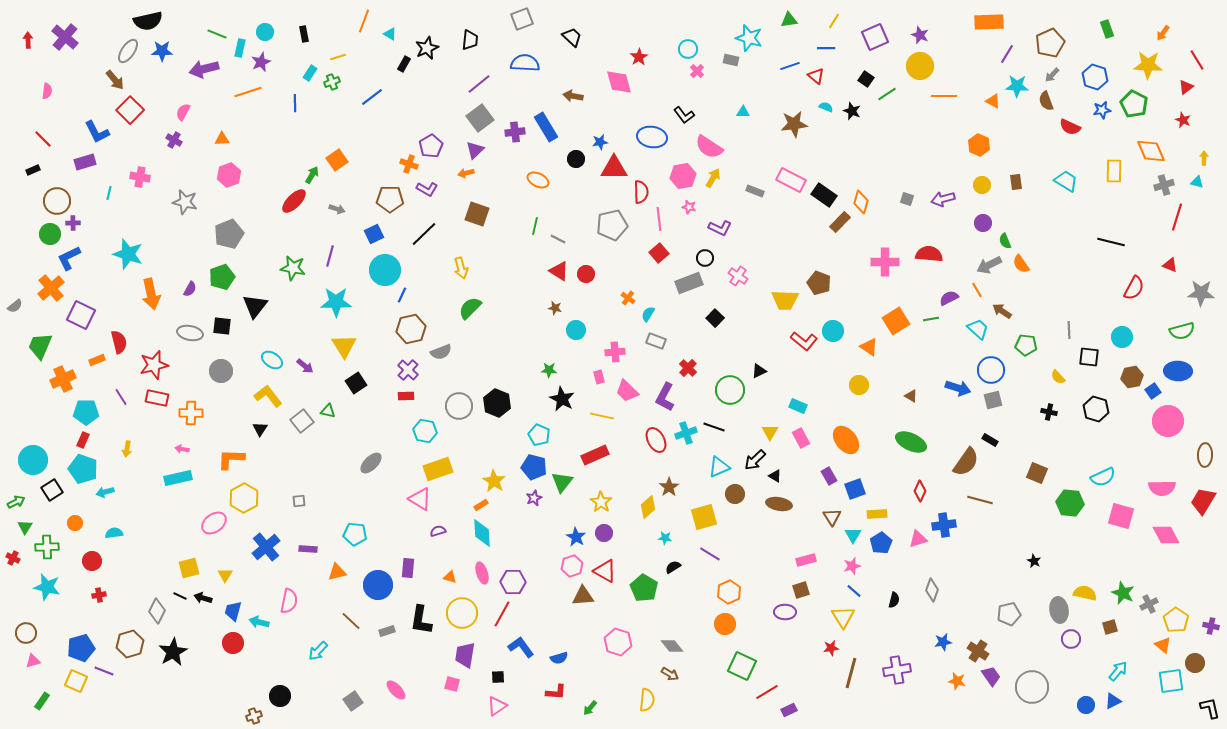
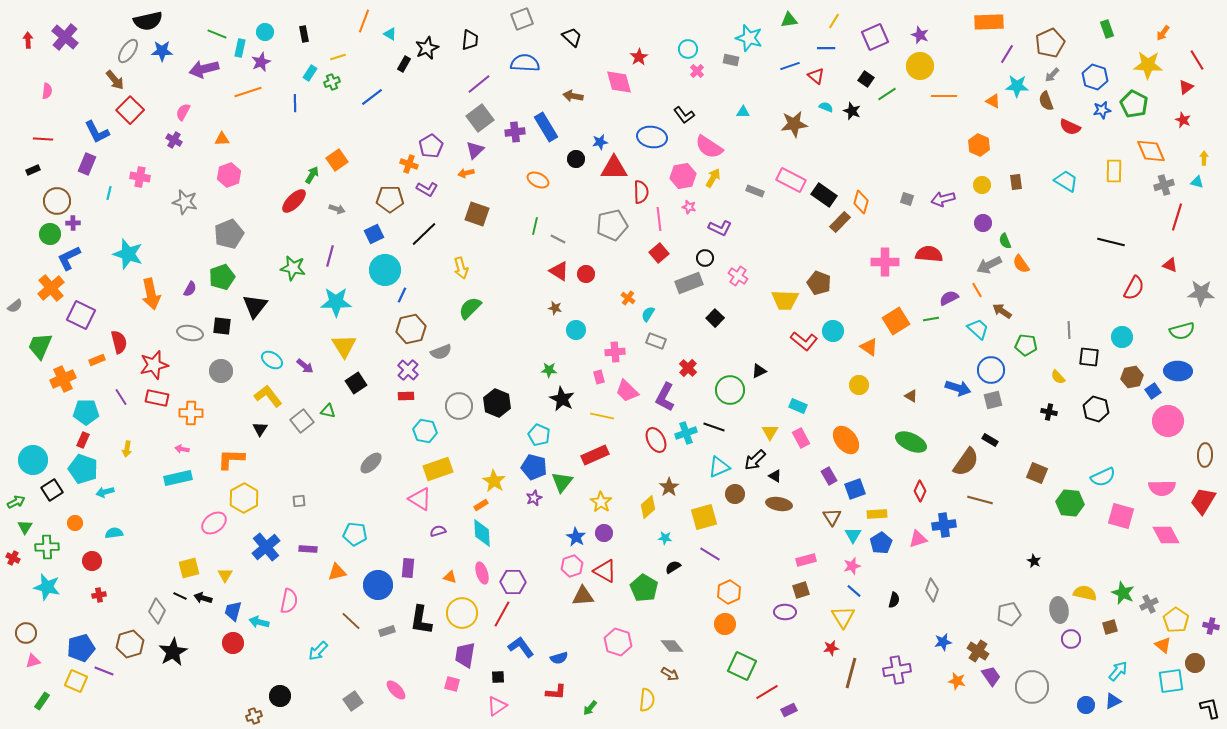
red line at (43, 139): rotated 42 degrees counterclockwise
purple rectangle at (85, 162): moved 2 px right, 2 px down; rotated 50 degrees counterclockwise
